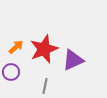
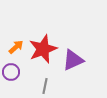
red star: moved 1 px left
